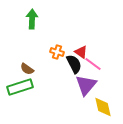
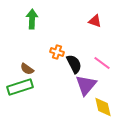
red triangle: moved 14 px right, 31 px up; rotated 16 degrees counterclockwise
pink line: moved 9 px right, 1 px up
